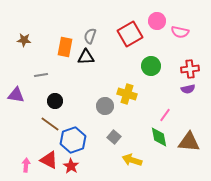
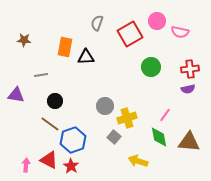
gray semicircle: moved 7 px right, 13 px up
green circle: moved 1 px down
yellow cross: moved 24 px down; rotated 36 degrees counterclockwise
yellow arrow: moved 6 px right, 1 px down
